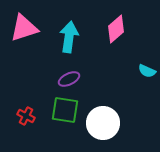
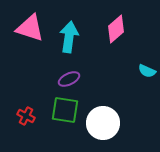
pink triangle: moved 6 px right; rotated 36 degrees clockwise
